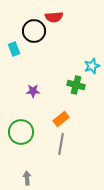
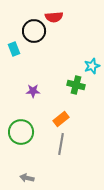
gray arrow: rotated 72 degrees counterclockwise
